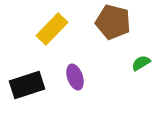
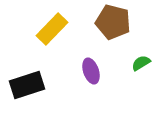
purple ellipse: moved 16 px right, 6 px up
